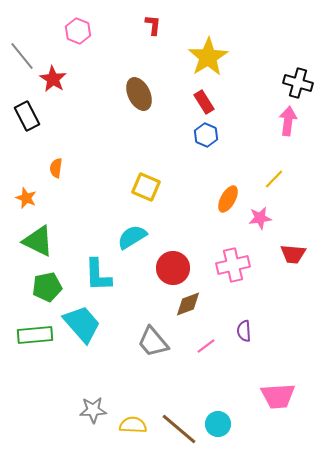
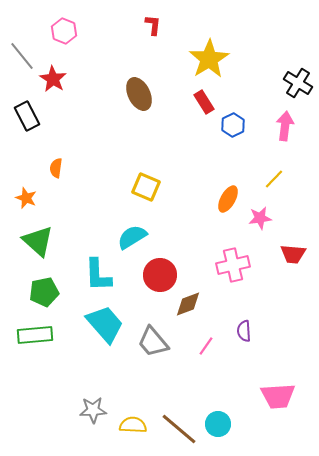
pink hexagon: moved 14 px left
yellow star: moved 1 px right, 2 px down
black cross: rotated 16 degrees clockwise
pink arrow: moved 3 px left, 5 px down
blue hexagon: moved 27 px right, 10 px up; rotated 10 degrees clockwise
green triangle: rotated 16 degrees clockwise
red circle: moved 13 px left, 7 px down
green pentagon: moved 3 px left, 5 px down
cyan trapezoid: moved 23 px right
pink line: rotated 18 degrees counterclockwise
